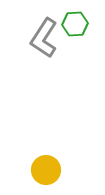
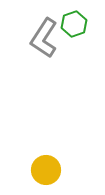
green hexagon: moved 1 px left; rotated 15 degrees counterclockwise
